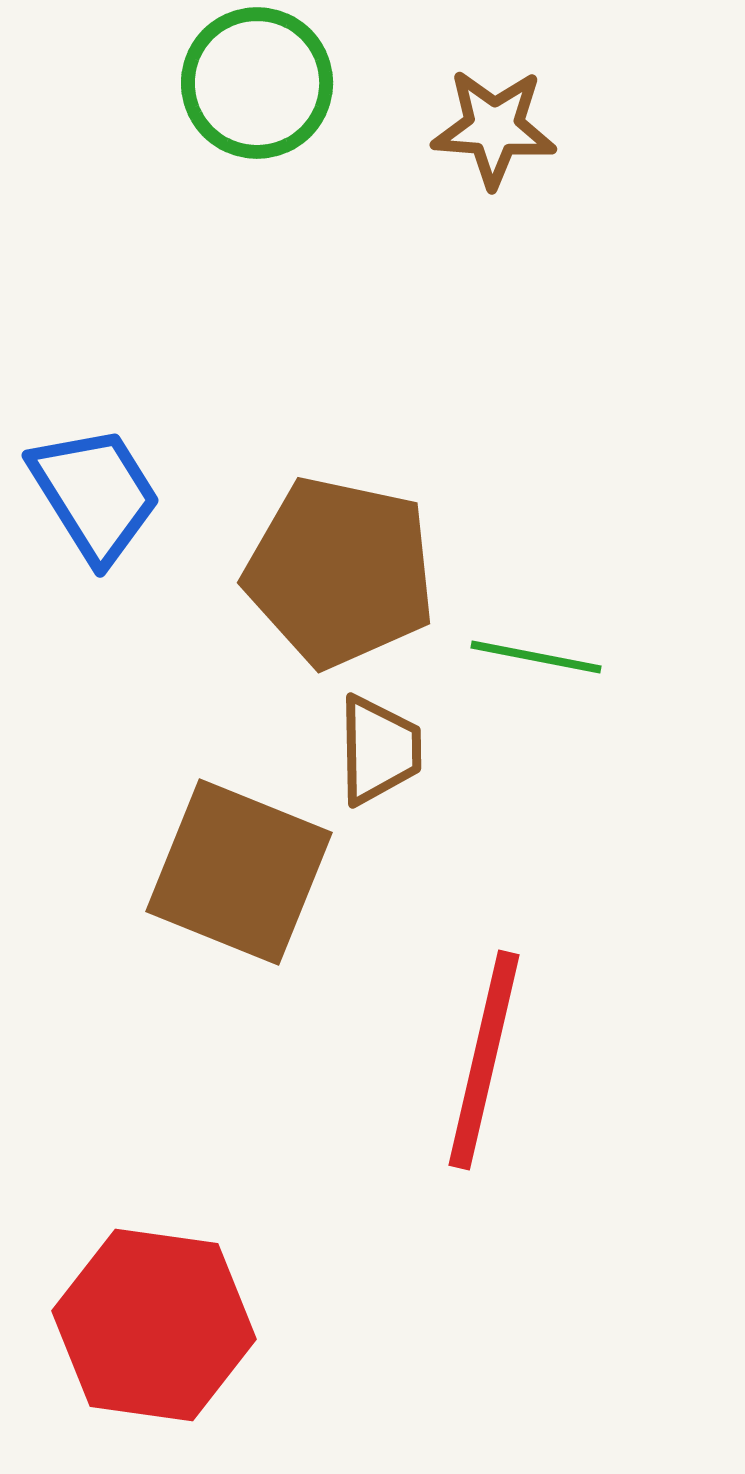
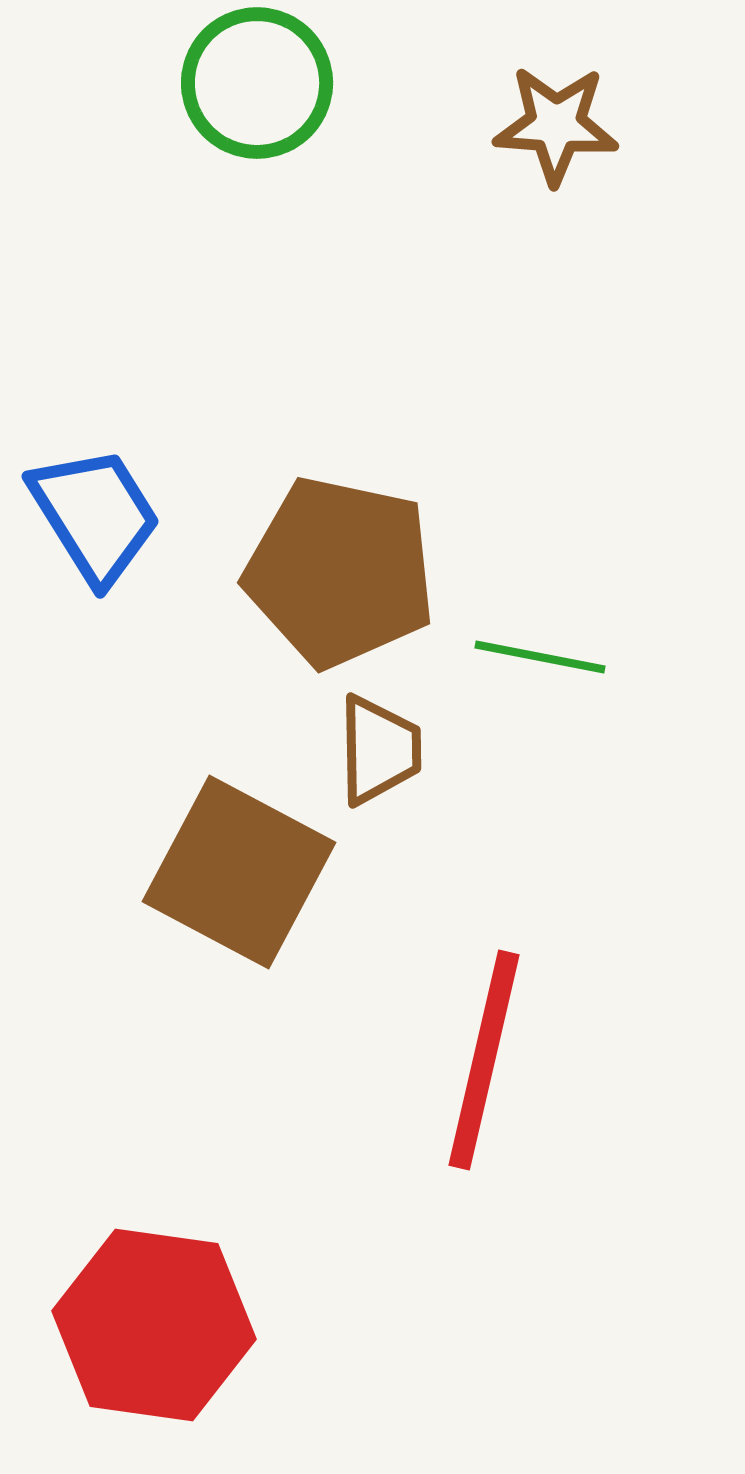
brown star: moved 62 px right, 3 px up
blue trapezoid: moved 21 px down
green line: moved 4 px right
brown square: rotated 6 degrees clockwise
